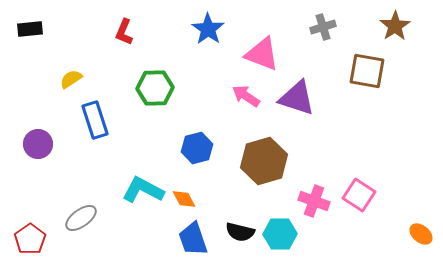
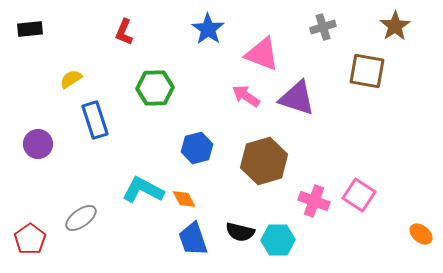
cyan hexagon: moved 2 px left, 6 px down
